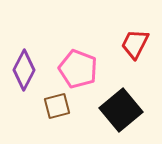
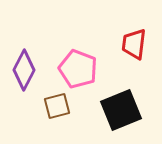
red trapezoid: moved 1 px left; rotated 20 degrees counterclockwise
black square: rotated 18 degrees clockwise
